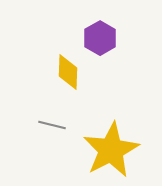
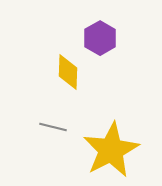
gray line: moved 1 px right, 2 px down
